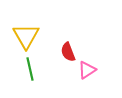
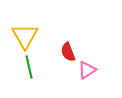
yellow triangle: moved 1 px left
green line: moved 1 px left, 2 px up
